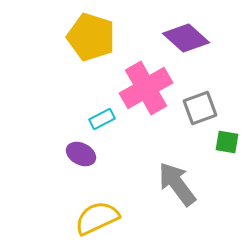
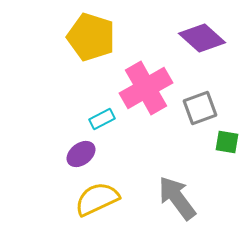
purple diamond: moved 16 px right
purple ellipse: rotated 64 degrees counterclockwise
gray arrow: moved 14 px down
yellow semicircle: moved 19 px up
